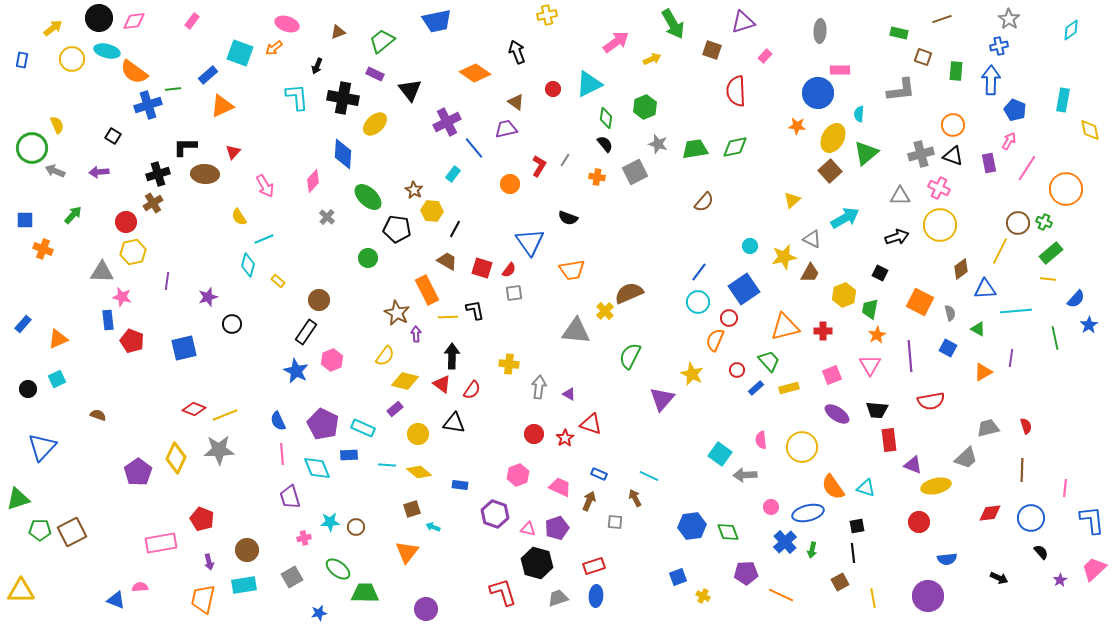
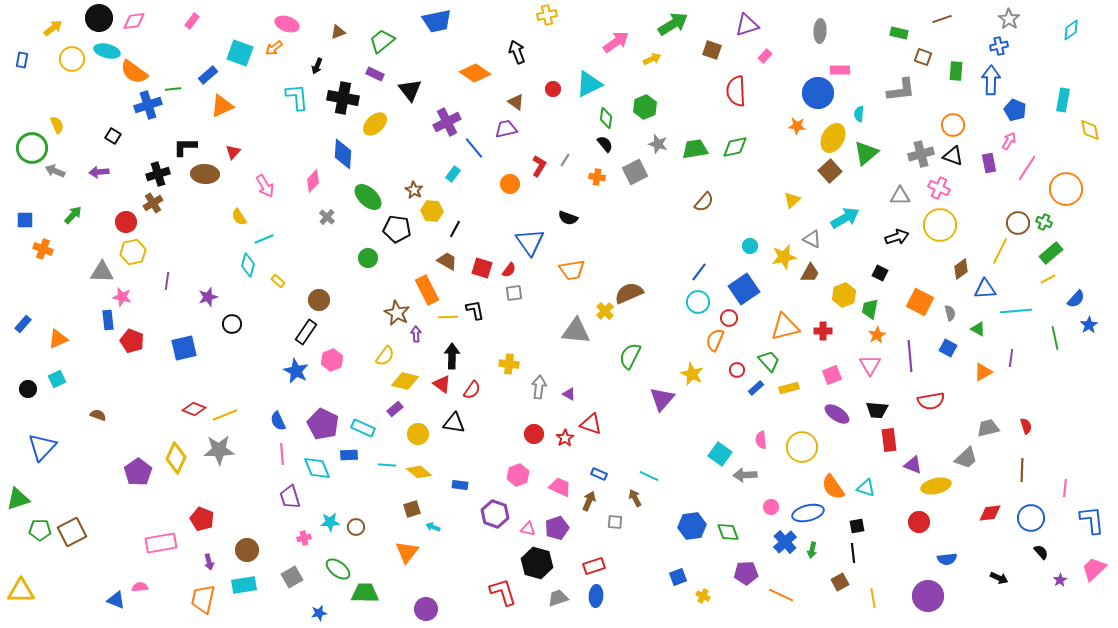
purple triangle at (743, 22): moved 4 px right, 3 px down
green arrow at (673, 24): rotated 92 degrees counterclockwise
yellow line at (1048, 279): rotated 35 degrees counterclockwise
